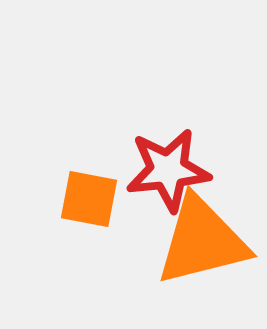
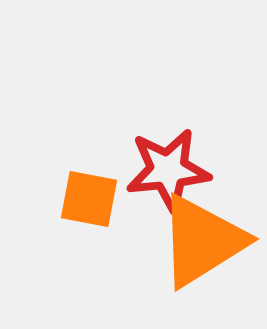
orange triangle: rotated 18 degrees counterclockwise
